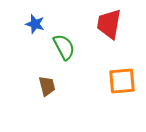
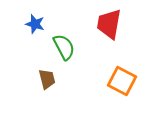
orange square: rotated 32 degrees clockwise
brown trapezoid: moved 7 px up
